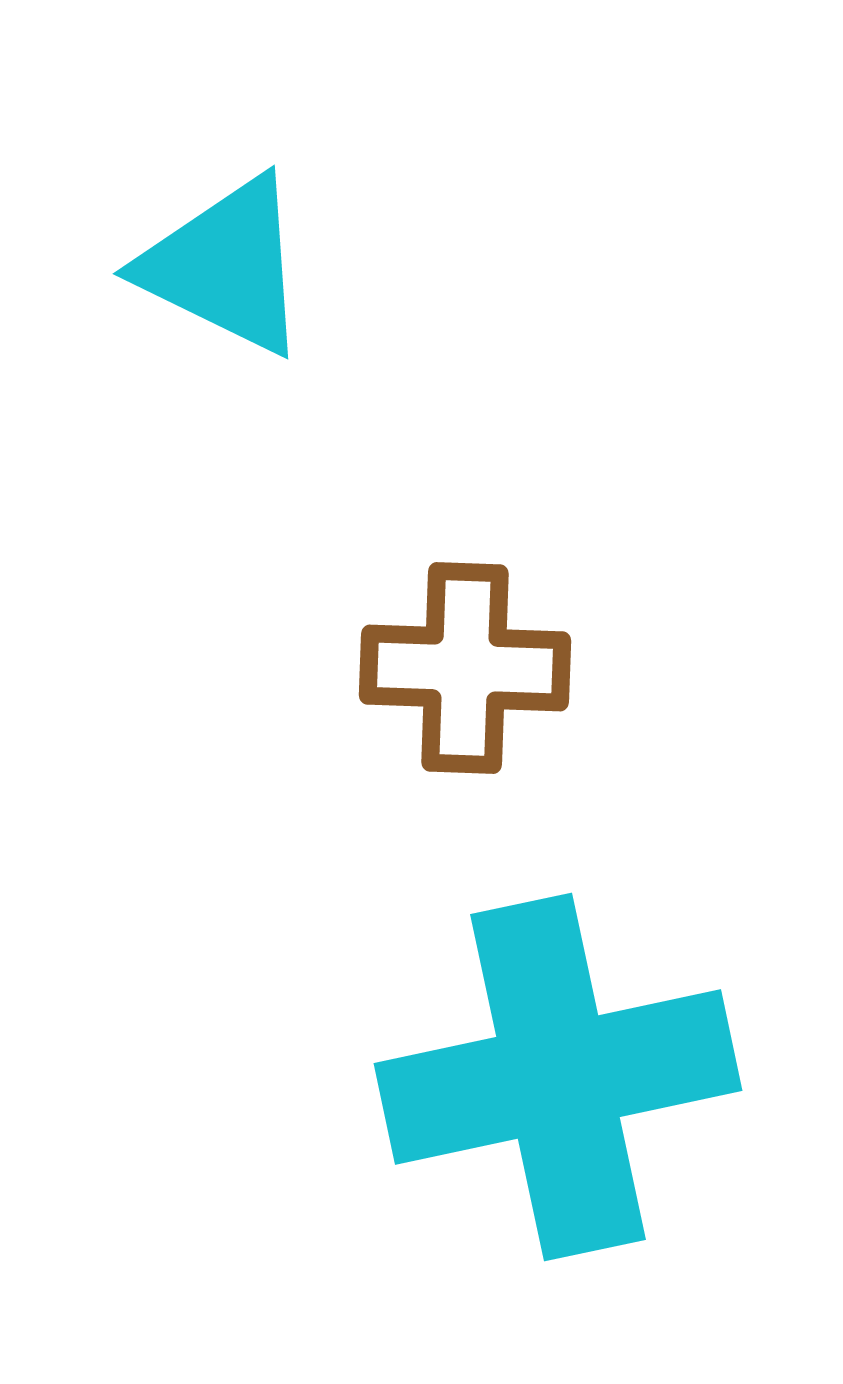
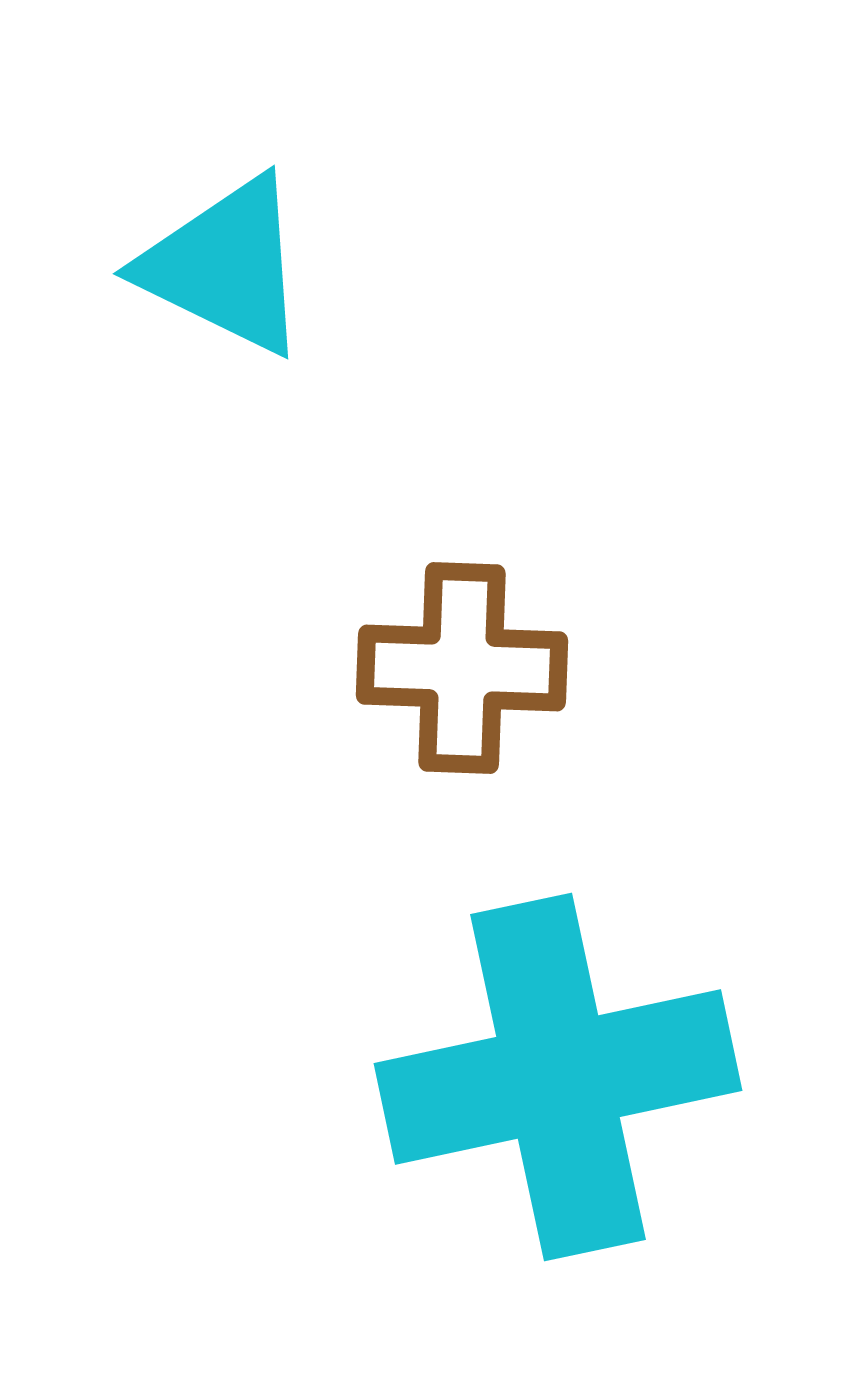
brown cross: moved 3 px left
